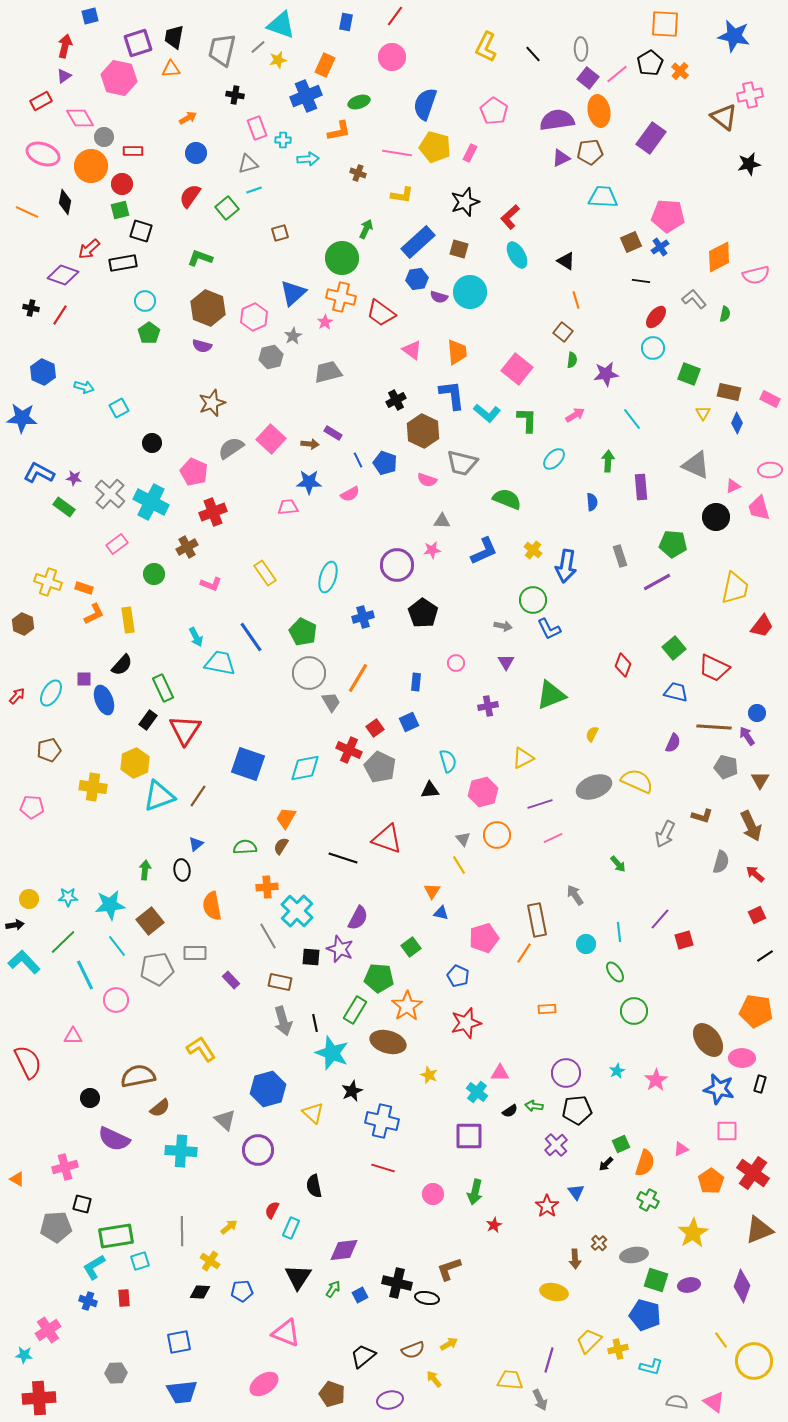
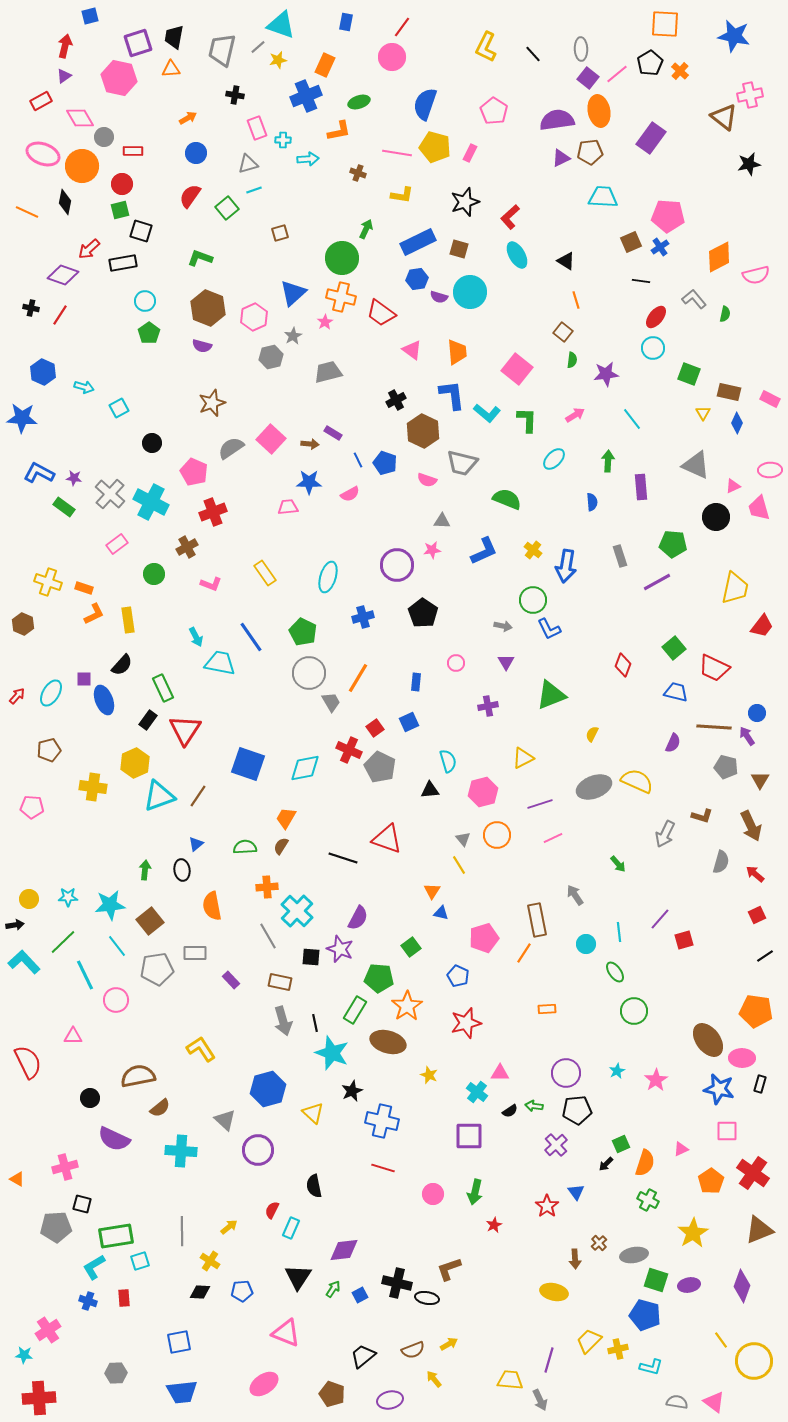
red line at (395, 16): moved 7 px right, 11 px down
orange circle at (91, 166): moved 9 px left
blue rectangle at (418, 242): rotated 16 degrees clockwise
